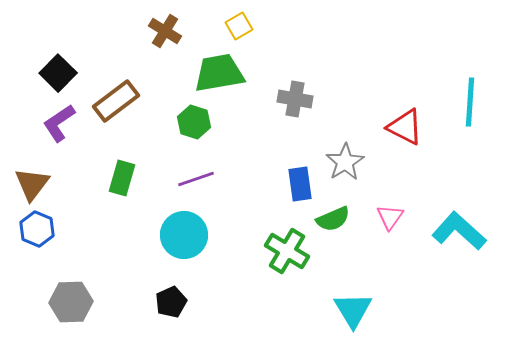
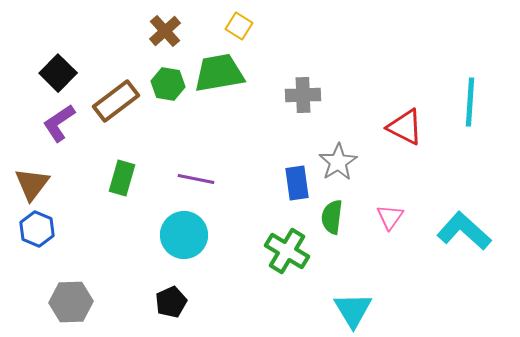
yellow square: rotated 28 degrees counterclockwise
brown cross: rotated 16 degrees clockwise
gray cross: moved 8 px right, 4 px up; rotated 12 degrees counterclockwise
green hexagon: moved 26 px left, 38 px up; rotated 8 degrees counterclockwise
gray star: moved 7 px left
purple line: rotated 30 degrees clockwise
blue rectangle: moved 3 px left, 1 px up
green semicircle: moved 1 px left, 2 px up; rotated 120 degrees clockwise
cyan L-shape: moved 5 px right
